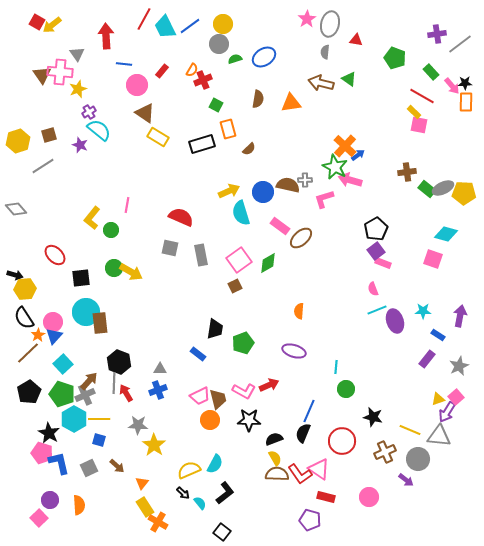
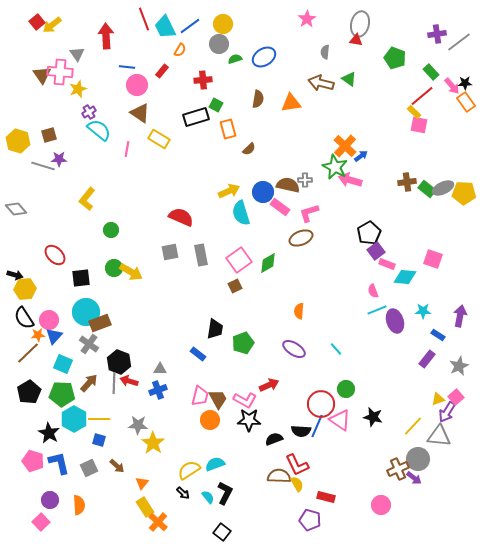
red line at (144, 19): rotated 50 degrees counterclockwise
red square at (37, 22): rotated 21 degrees clockwise
gray ellipse at (330, 24): moved 30 px right
gray line at (460, 44): moved 1 px left, 2 px up
blue line at (124, 64): moved 3 px right, 3 px down
orange semicircle at (192, 70): moved 12 px left, 20 px up
red cross at (203, 80): rotated 18 degrees clockwise
red line at (422, 96): rotated 70 degrees counterclockwise
orange rectangle at (466, 102): rotated 36 degrees counterclockwise
brown triangle at (145, 113): moved 5 px left
yellow rectangle at (158, 137): moved 1 px right, 2 px down
yellow hexagon at (18, 141): rotated 25 degrees counterclockwise
black rectangle at (202, 144): moved 6 px left, 27 px up
purple star at (80, 145): moved 21 px left, 14 px down; rotated 21 degrees counterclockwise
blue arrow at (358, 155): moved 3 px right, 1 px down
gray line at (43, 166): rotated 50 degrees clockwise
brown cross at (407, 172): moved 10 px down
pink L-shape at (324, 199): moved 15 px left, 14 px down
pink line at (127, 205): moved 56 px up
yellow L-shape at (92, 218): moved 5 px left, 19 px up
pink rectangle at (280, 226): moved 19 px up
black pentagon at (376, 229): moved 7 px left, 4 px down
cyan diamond at (446, 234): moved 41 px left, 43 px down; rotated 10 degrees counterclockwise
brown ellipse at (301, 238): rotated 20 degrees clockwise
gray square at (170, 248): moved 4 px down; rotated 24 degrees counterclockwise
pink rectangle at (383, 263): moved 4 px right, 1 px down
pink semicircle at (373, 289): moved 2 px down
pink circle at (53, 322): moved 4 px left, 2 px up
brown rectangle at (100, 323): rotated 75 degrees clockwise
orange star at (38, 335): rotated 24 degrees clockwise
purple ellipse at (294, 351): moved 2 px up; rotated 15 degrees clockwise
cyan square at (63, 364): rotated 24 degrees counterclockwise
cyan line at (336, 367): moved 18 px up; rotated 48 degrees counterclockwise
brown arrow at (89, 381): moved 2 px down
pink L-shape at (244, 391): moved 1 px right, 9 px down
red arrow at (126, 393): moved 3 px right, 12 px up; rotated 42 degrees counterclockwise
green pentagon at (62, 394): rotated 15 degrees counterclockwise
gray cross at (85, 395): moved 4 px right, 51 px up; rotated 30 degrees counterclockwise
pink trapezoid at (200, 396): rotated 50 degrees counterclockwise
brown trapezoid at (218, 399): rotated 15 degrees counterclockwise
blue line at (309, 411): moved 8 px right, 15 px down
yellow line at (410, 430): moved 3 px right, 4 px up; rotated 70 degrees counterclockwise
black semicircle at (303, 433): moved 2 px left, 2 px up; rotated 108 degrees counterclockwise
red circle at (342, 441): moved 21 px left, 37 px up
yellow star at (154, 445): moved 1 px left, 2 px up
brown cross at (385, 452): moved 13 px right, 17 px down
pink pentagon at (42, 453): moved 9 px left, 8 px down
yellow semicircle at (275, 458): moved 22 px right, 26 px down
cyan semicircle at (215, 464): rotated 138 degrees counterclockwise
pink triangle at (319, 469): moved 21 px right, 49 px up
yellow semicircle at (189, 470): rotated 10 degrees counterclockwise
brown semicircle at (277, 474): moved 2 px right, 2 px down
red L-shape at (300, 474): moved 3 px left, 9 px up; rotated 10 degrees clockwise
purple arrow at (406, 480): moved 8 px right, 2 px up
black L-shape at (225, 493): rotated 25 degrees counterclockwise
pink circle at (369, 497): moved 12 px right, 8 px down
cyan semicircle at (200, 503): moved 8 px right, 6 px up
pink square at (39, 518): moved 2 px right, 4 px down
orange cross at (158, 522): rotated 12 degrees clockwise
